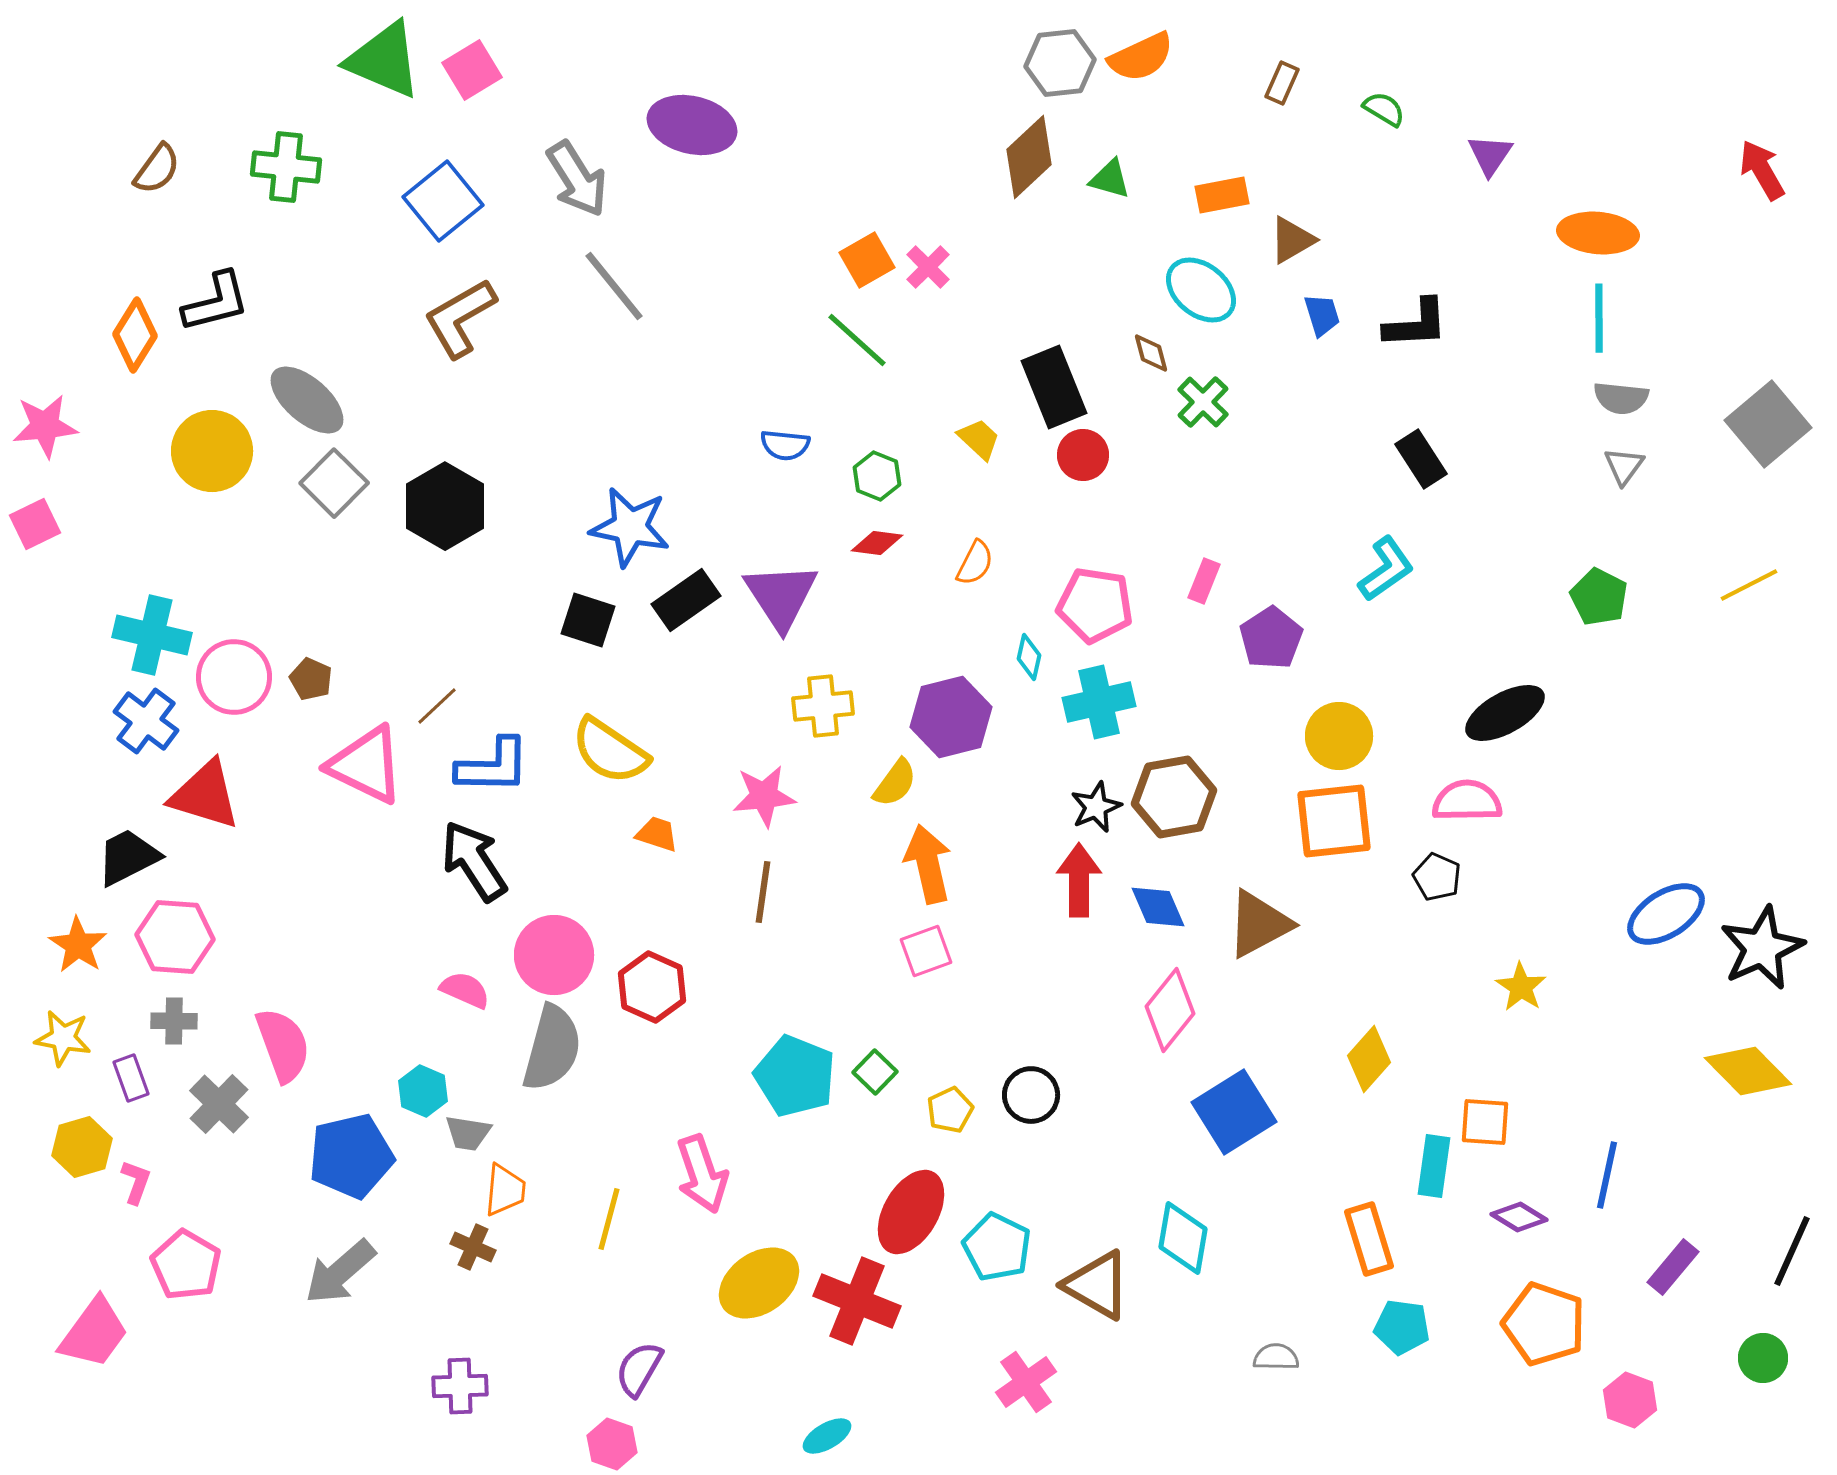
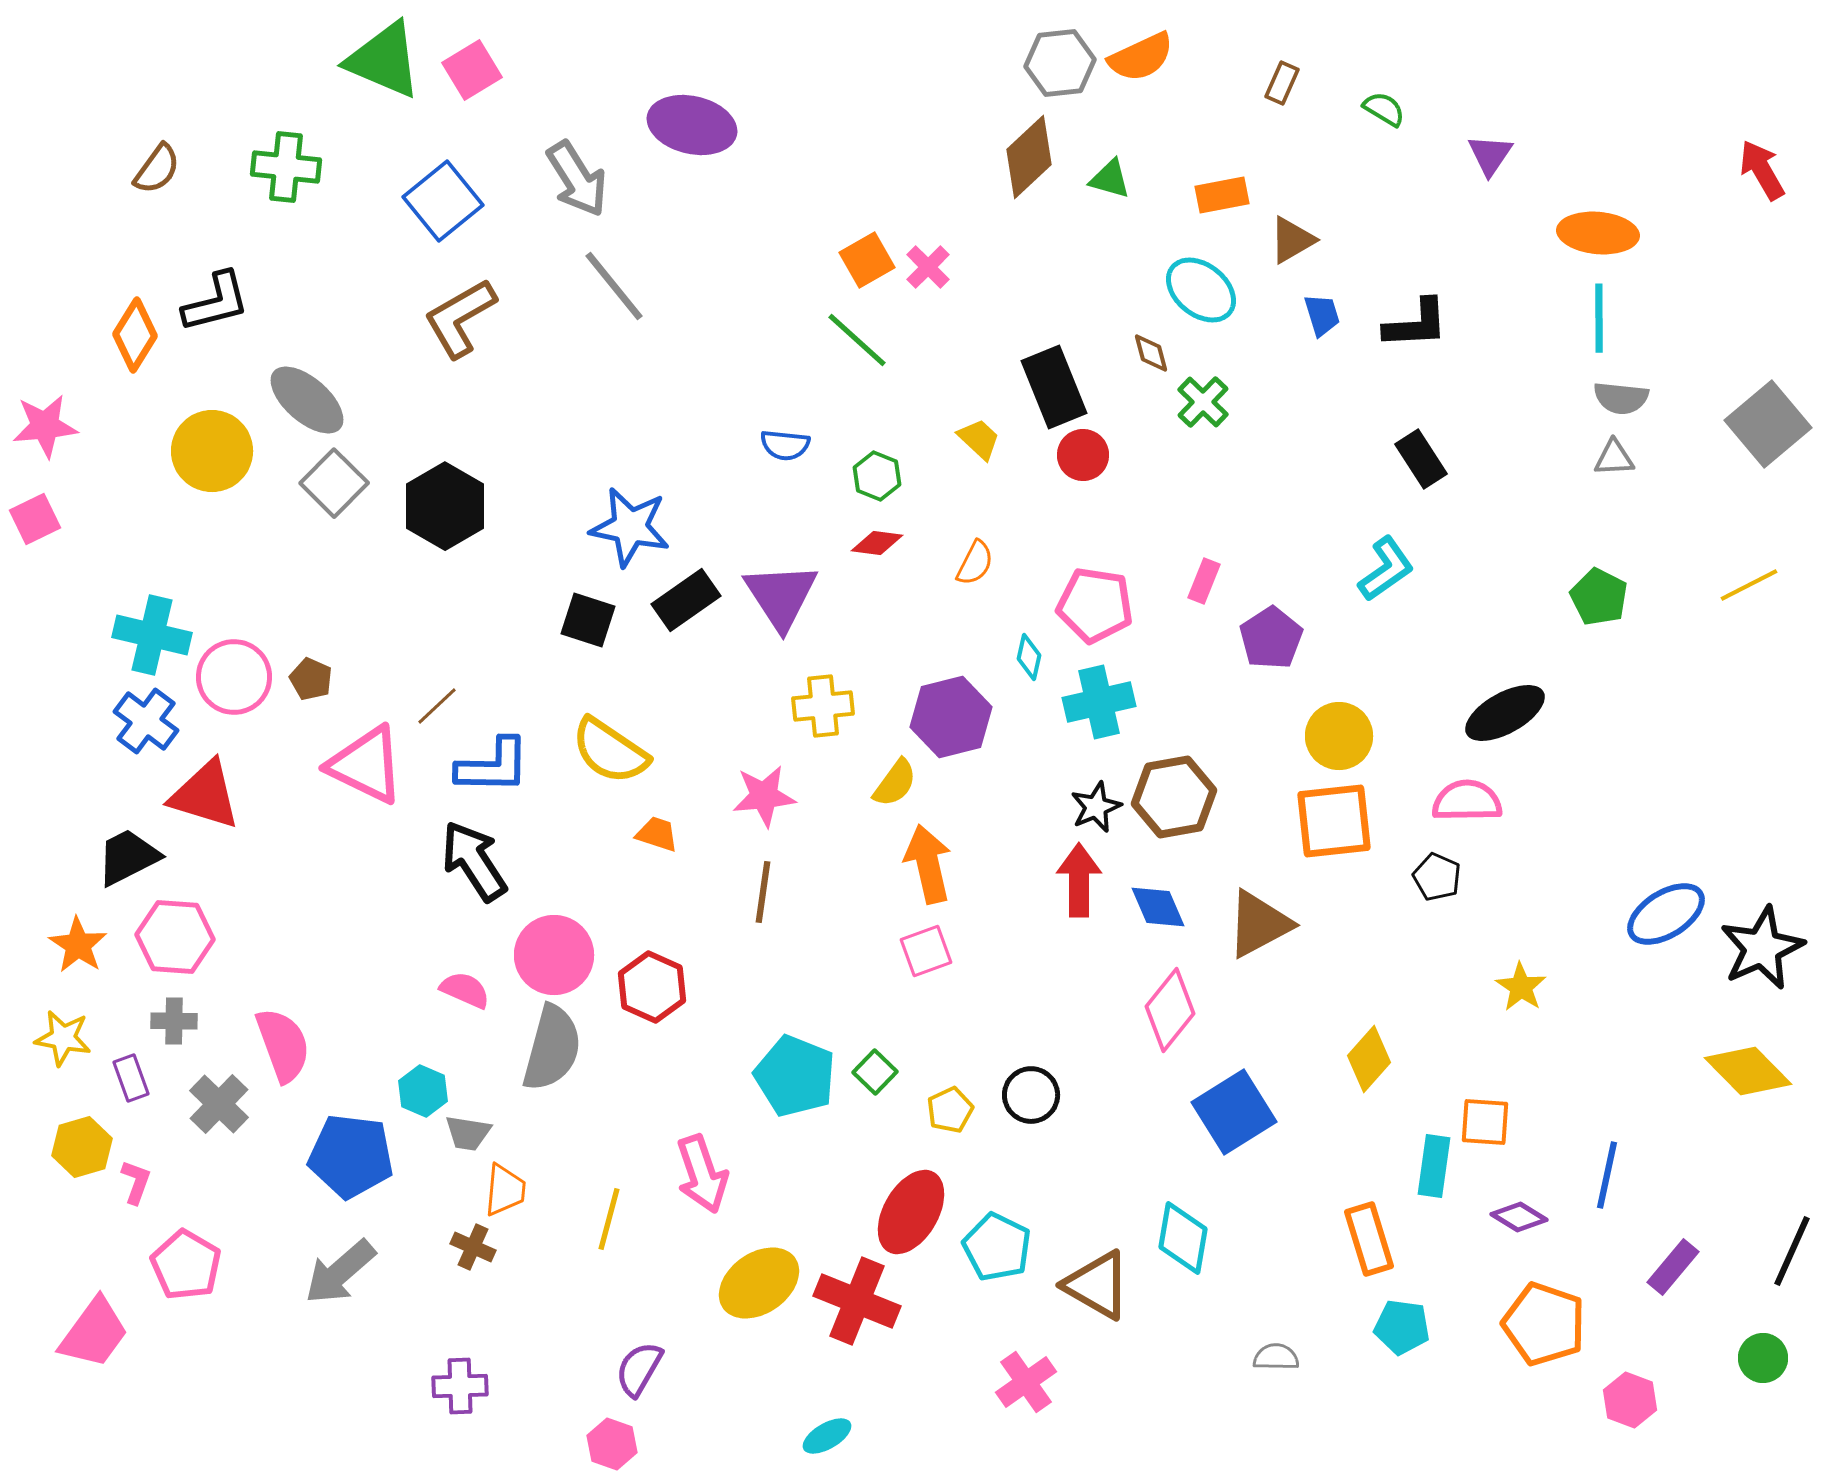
gray triangle at (1624, 466): moved 10 px left, 8 px up; rotated 51 degrees clockwise
pink square at (35, 524): moved 5 px up
blue pentagon at (351, 1156): rotated 20 degrees clockwise
